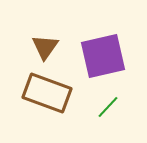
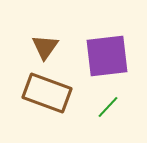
purple square: moved 4 px right; rotated 6 degrees clockwise
